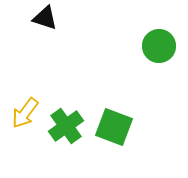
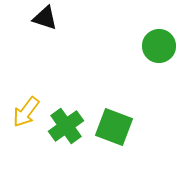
yellow arrow: moved 1 px right, 1 px up
